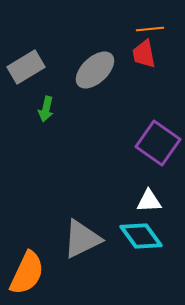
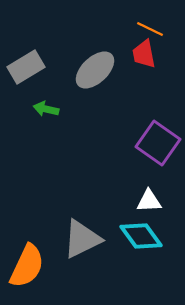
orange line: rotated 32 degrees clockwise
green arrow: rotated 90 degrees clockwise
orange semicircle: moved 7 px up
